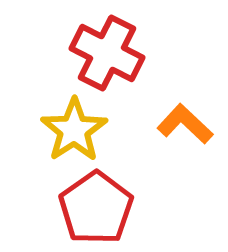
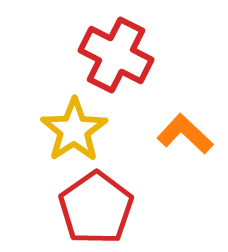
red cross: moved 9 px right, 2 px down
orange L-shape: moved 10 px down
